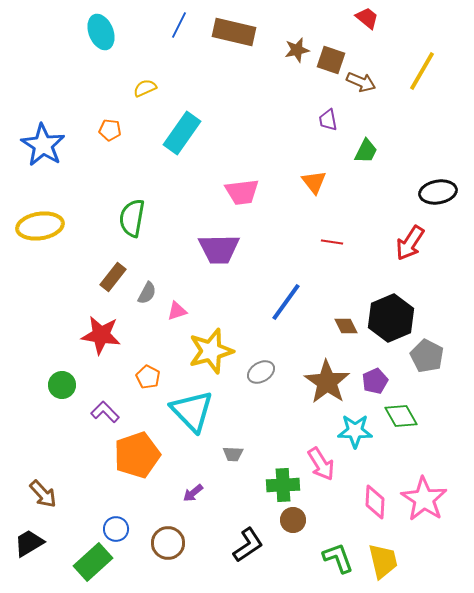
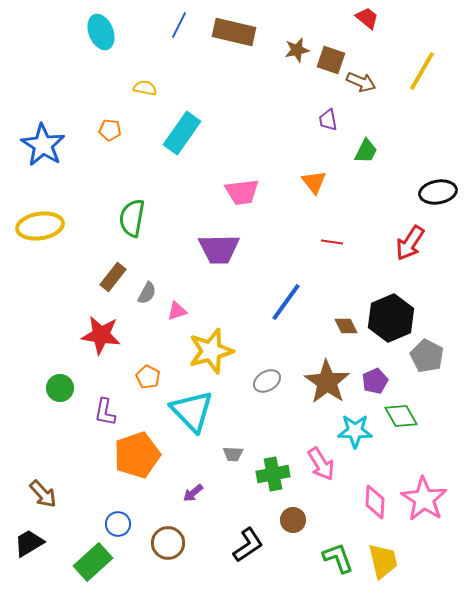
yellow semicircle at (145, 88): rotated 35 degrees clockwise
gray ellipse at (261, 372): moved 6 px right, 9 px down
green circle at (62, 385): moved 2 px left, 3 px down
purple L-shape at (105, 412): rotated 124 degrees counterclockwise
green cross at (283, 485): moved 10 px left, 11 px up; rotated 8 degrees counterclockwise
blue circle at (116, 529): moved 2 px right, 5 px up
